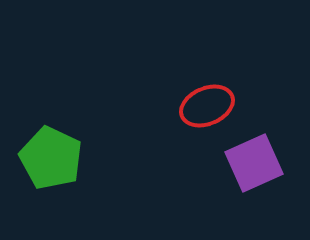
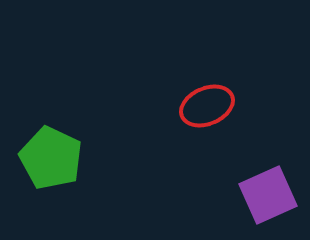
purple square: moved 14 px right, 32 px down
